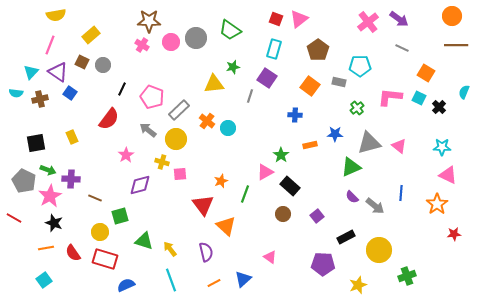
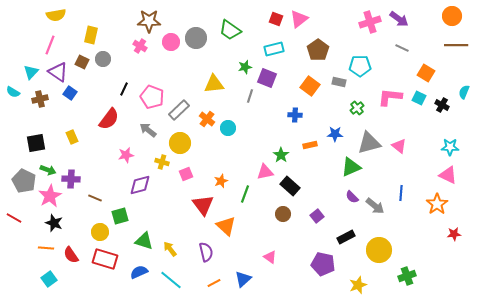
pink cross at (368, 22): moved 2 px right; rotated 20 degrees clockwise
yellow rectangle at (91, 35): rotated 36 degrees counterclockwise
pink cross at (142, 45): moved 2 px left, 1 px down
cyan rectangle at (274, 49): rotated 60 degrees clockwise
gray circle at (103, 65): moved 6 px up
green star at (233, 67): moved 12 px right
purple square at (267, 78): rotated 12 degrees counterclockwise
black line at (122, 89): moved 2 px right
cyan semicircle at (16, 93): moved 3 px left, 1 px up; rotated 24 degrees clockwise
black cross at (439, 107): moved 3 px right, 2 px up; rotated 16 degrees counterclockwise
orange cross at (207, 121): moved 2 px up
yellow circle at (176, 139): moved 4 px right, 4 px down
cyan star at (442, 147): moved 8 px right
pink star at (126, 155): rotated 21 degrees clockwise
pink triangle at (265, 172): rotated 18 degrees clockwise
pink square at (180, 174): moved 6 px right; rotated 16 degrees counterclockwise
orange line at (46, 248): rotated 14 degrees clockwise
red semicircle at (73, 253): moved 2 px left, 2 px down
purple pentagon at (323, 264): rotated 10 degrees clockwise
cyan square at (44, 280): moved 5 px right, 1 px up
cyan line at (171, 280): rotated 30 degrees counterclockwise
blue semicircle at (126, 285): moved 13 px right, 13 px up
